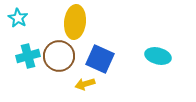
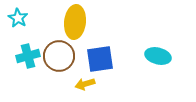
blue square: rotated 32 degrees counterclockwise
